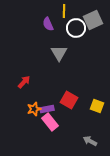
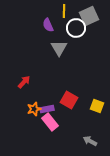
gray square: moved 4 px left, 4 px up
purple semicircle: moved 1 px down
gray triangle: moved 5 px up
